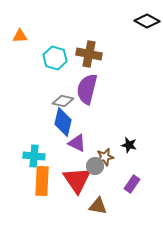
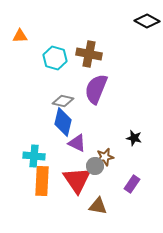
purple semicircle: moved 9 px right; rotated 8 degrees clockwise
black star: moved 5 px right, 7 px up
